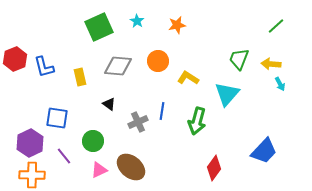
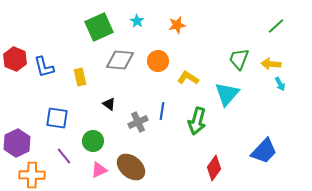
red hexagon: rotated 15 degrees counterclockwise
gray diamond: moved 2 px right, 6 px up
purple hexagon: moved 13 px left
